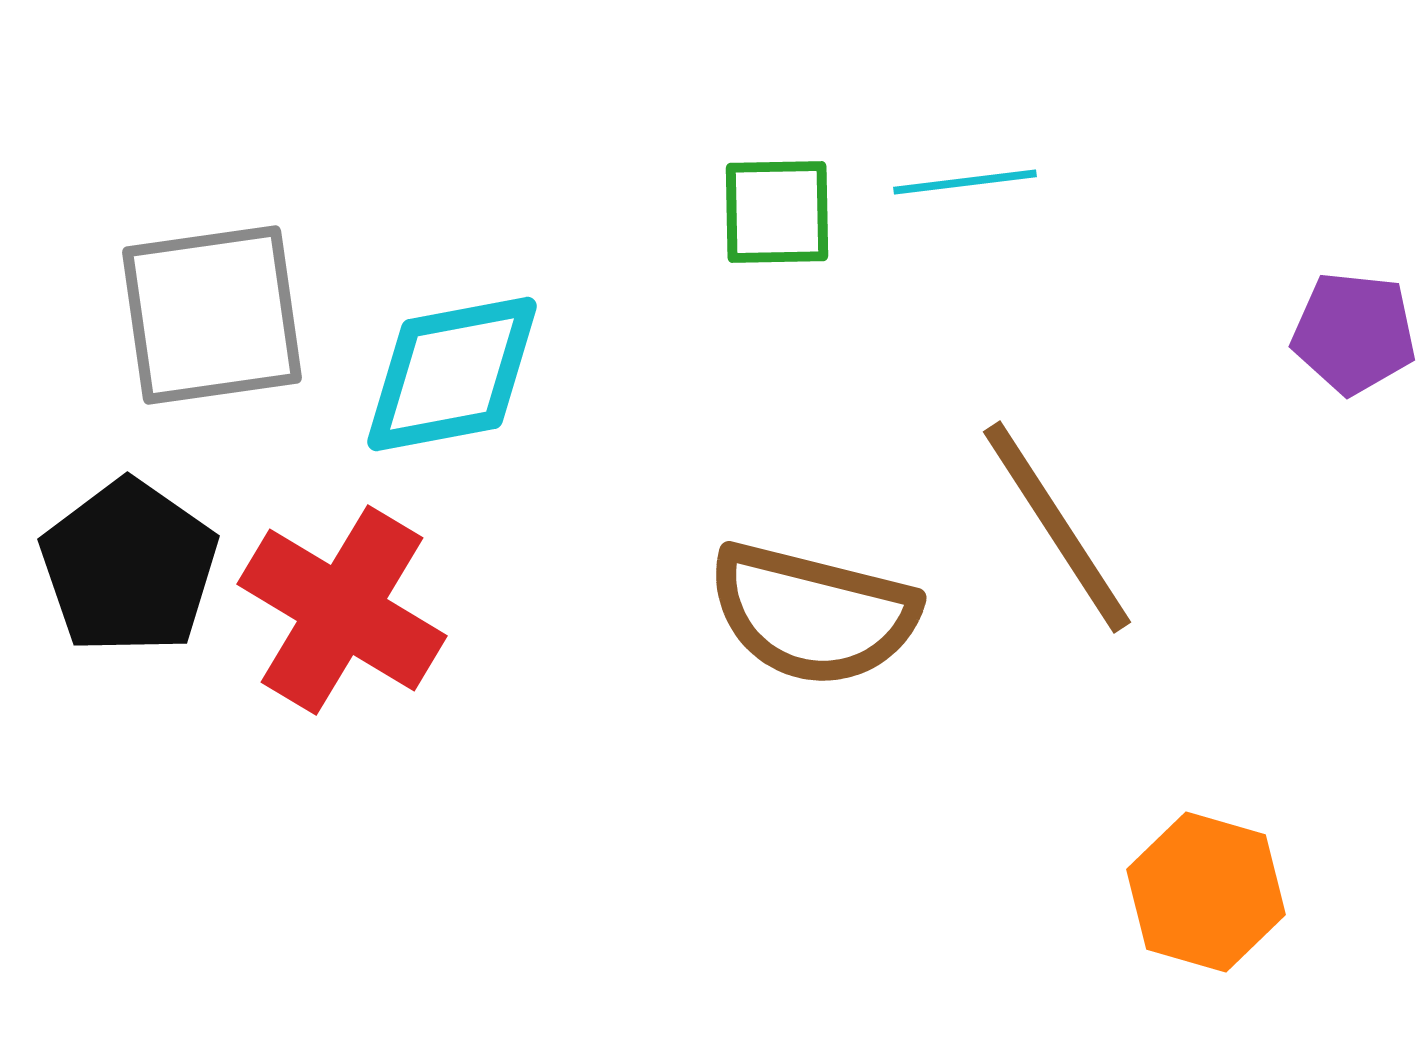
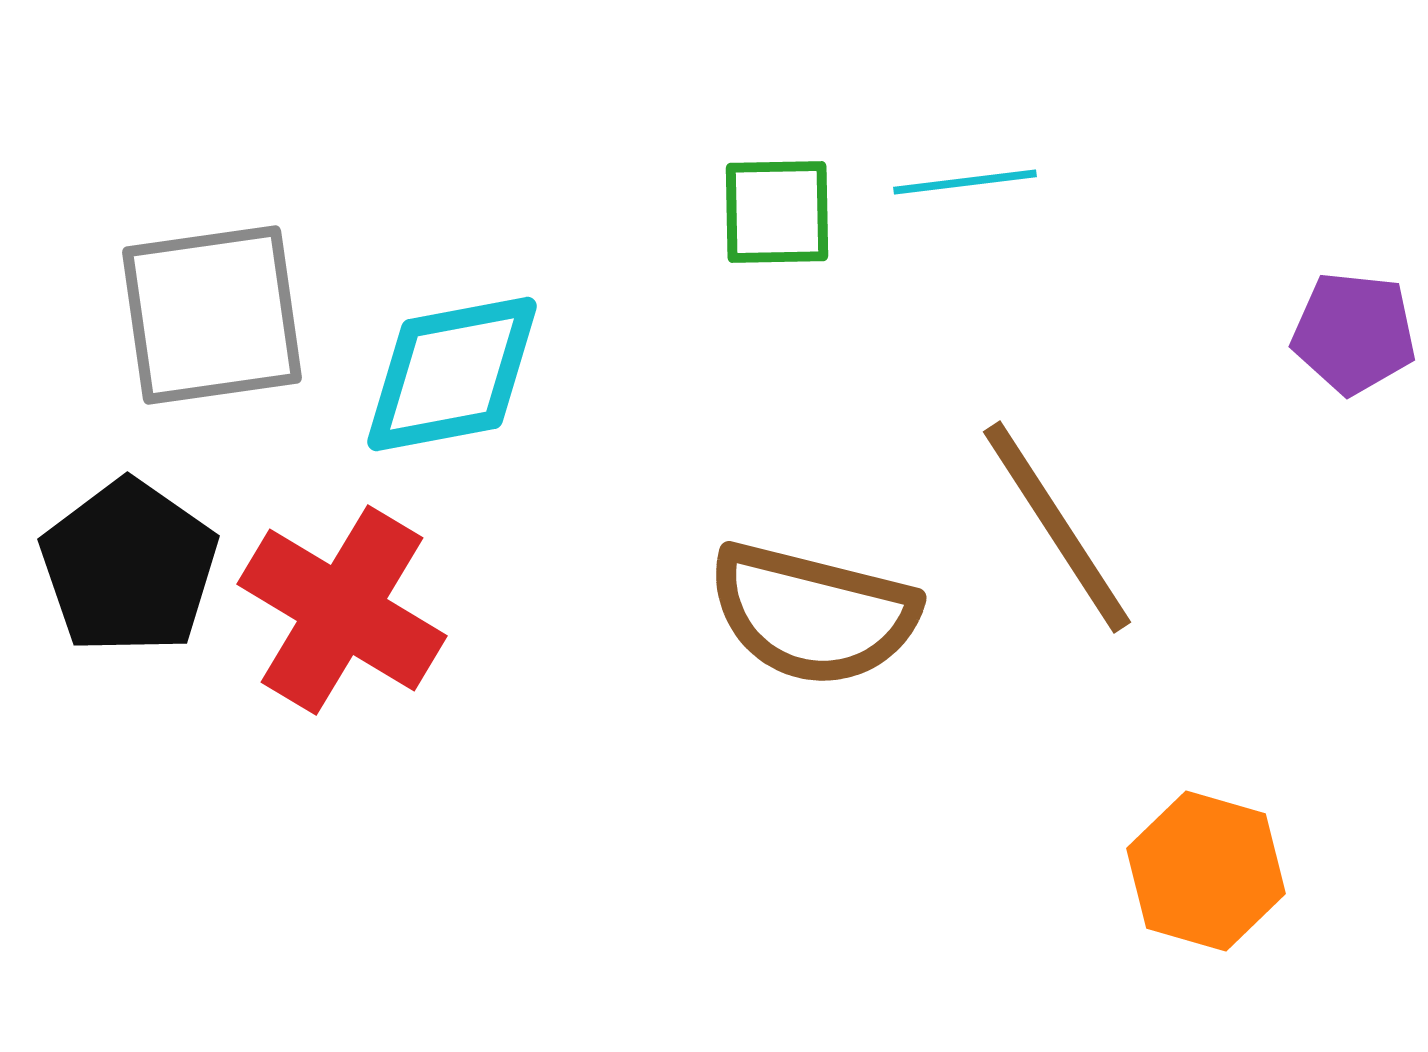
orange hexagon: moved 21 px up
